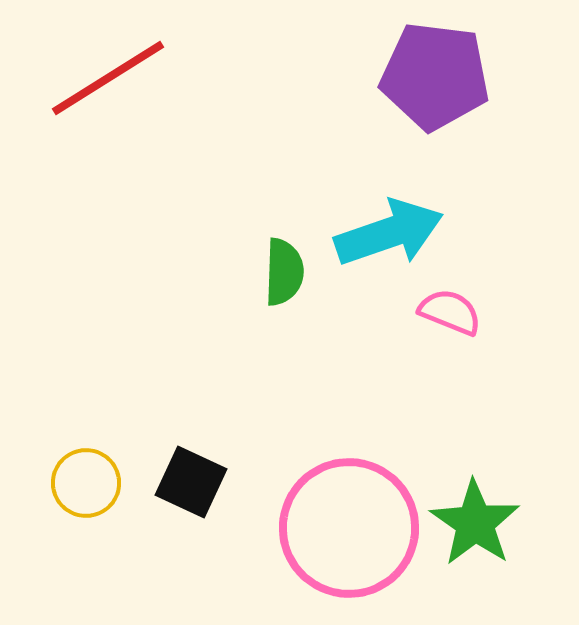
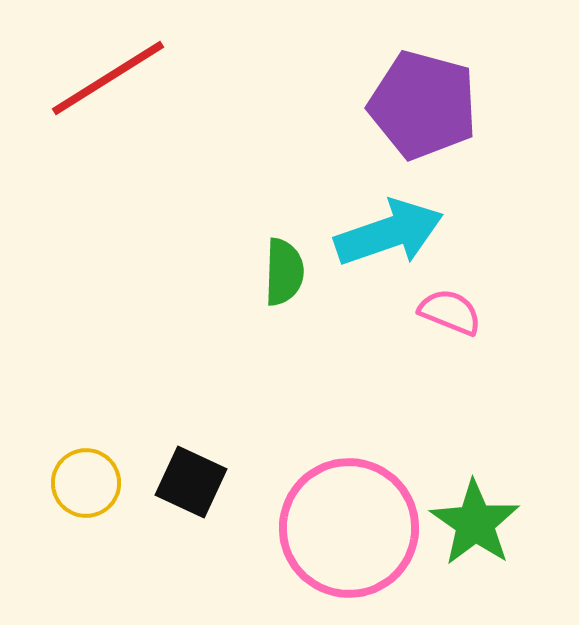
purple pentagon: moved 12 px left, 29 px down; rotated 8 degrees clockwise
